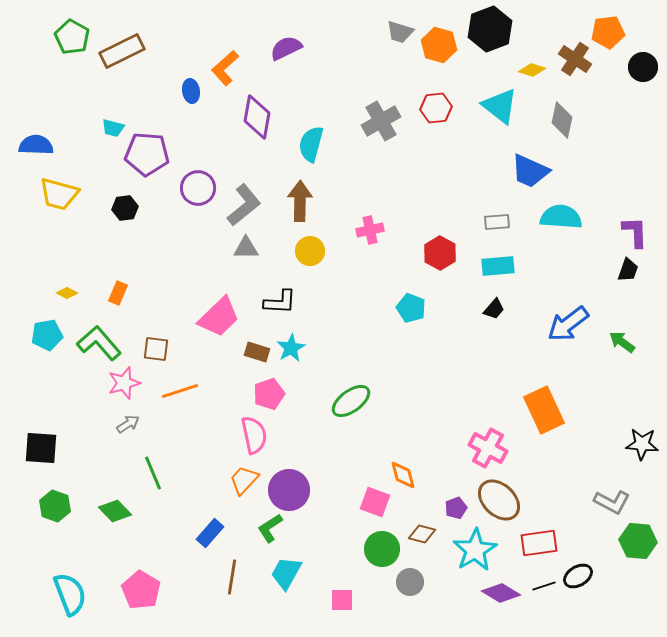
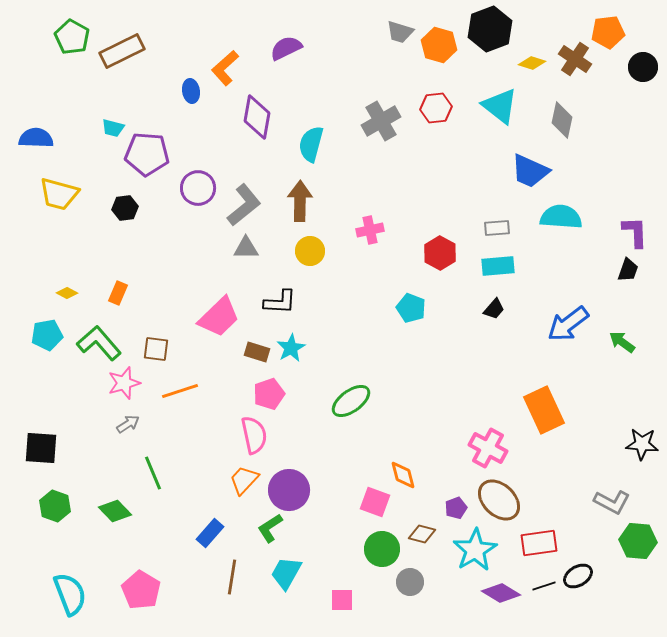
yellow diamond at (532, 70): moved 7 px up
blue semicircle at (36, 145): moved 7 px up
gray rectangle at (497, 222): moved 6 px down
